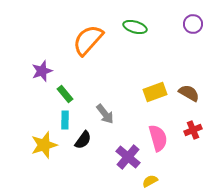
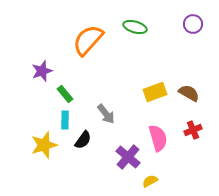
gray arrow: moved 1 px right
